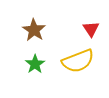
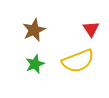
brown star: rotated 15 degrees clockwise
green star: rotated 12 degrees clockwise
